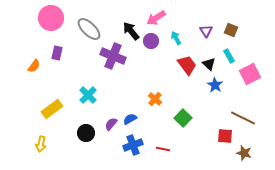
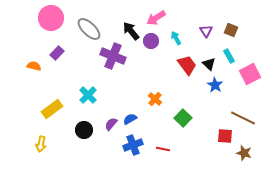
purple rectangle: rotated 32 degrees clockwise
orange semicircle: rotated 112 degrees counterclockwise
black circle: moved 2 px left, 3 px up
